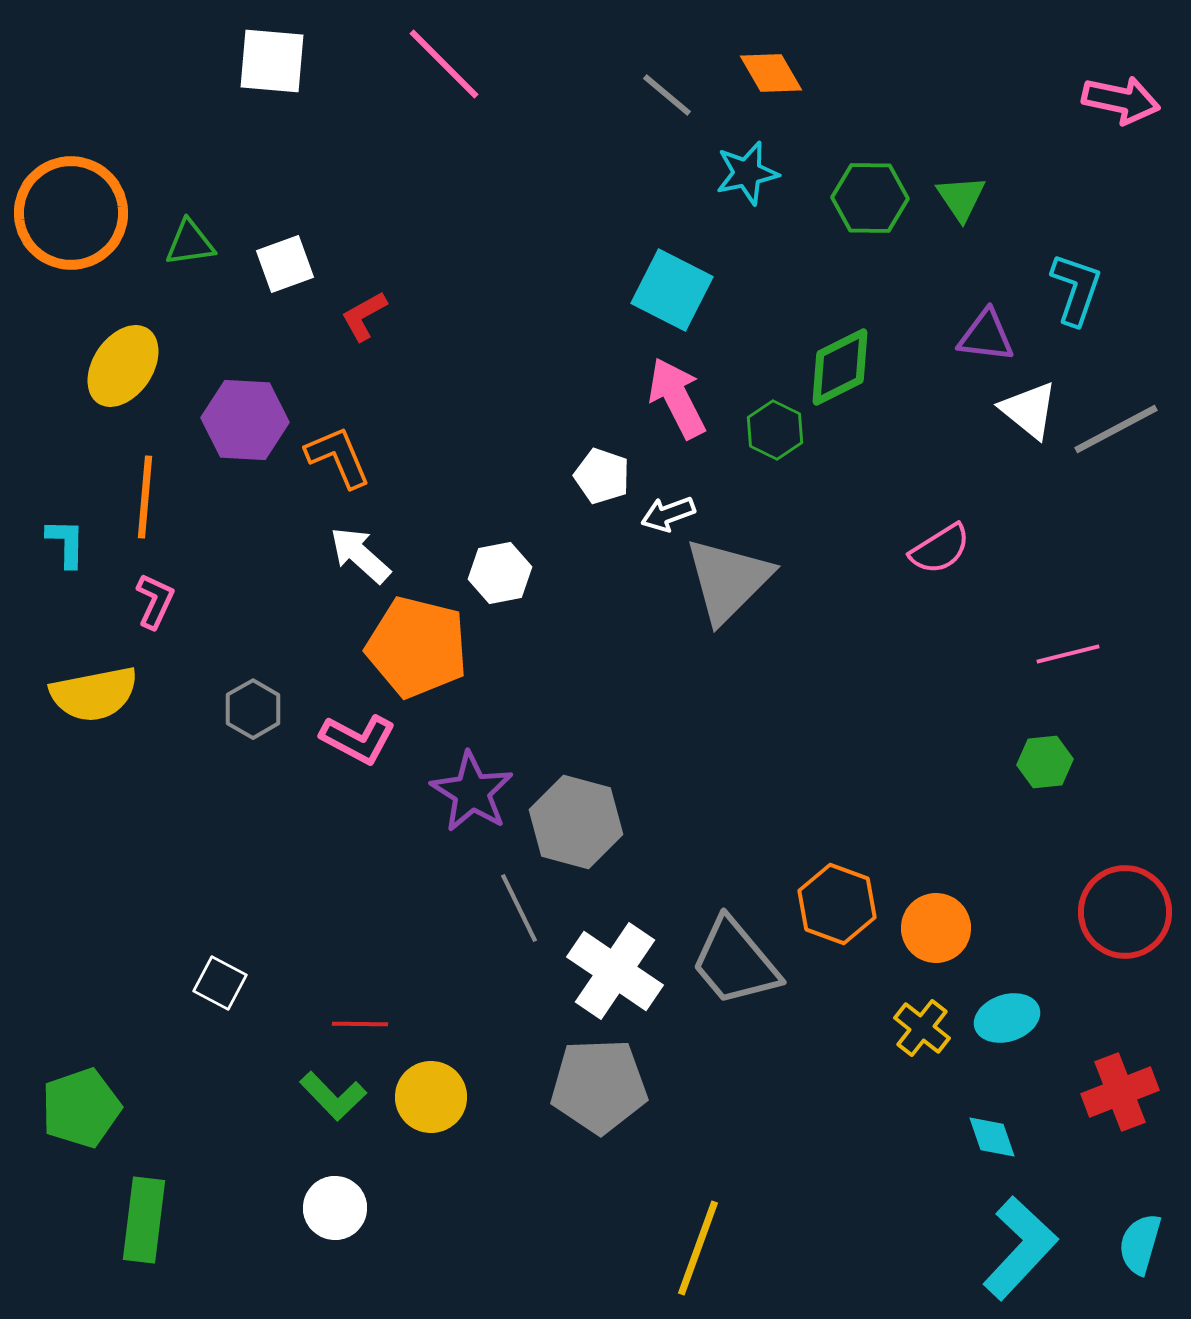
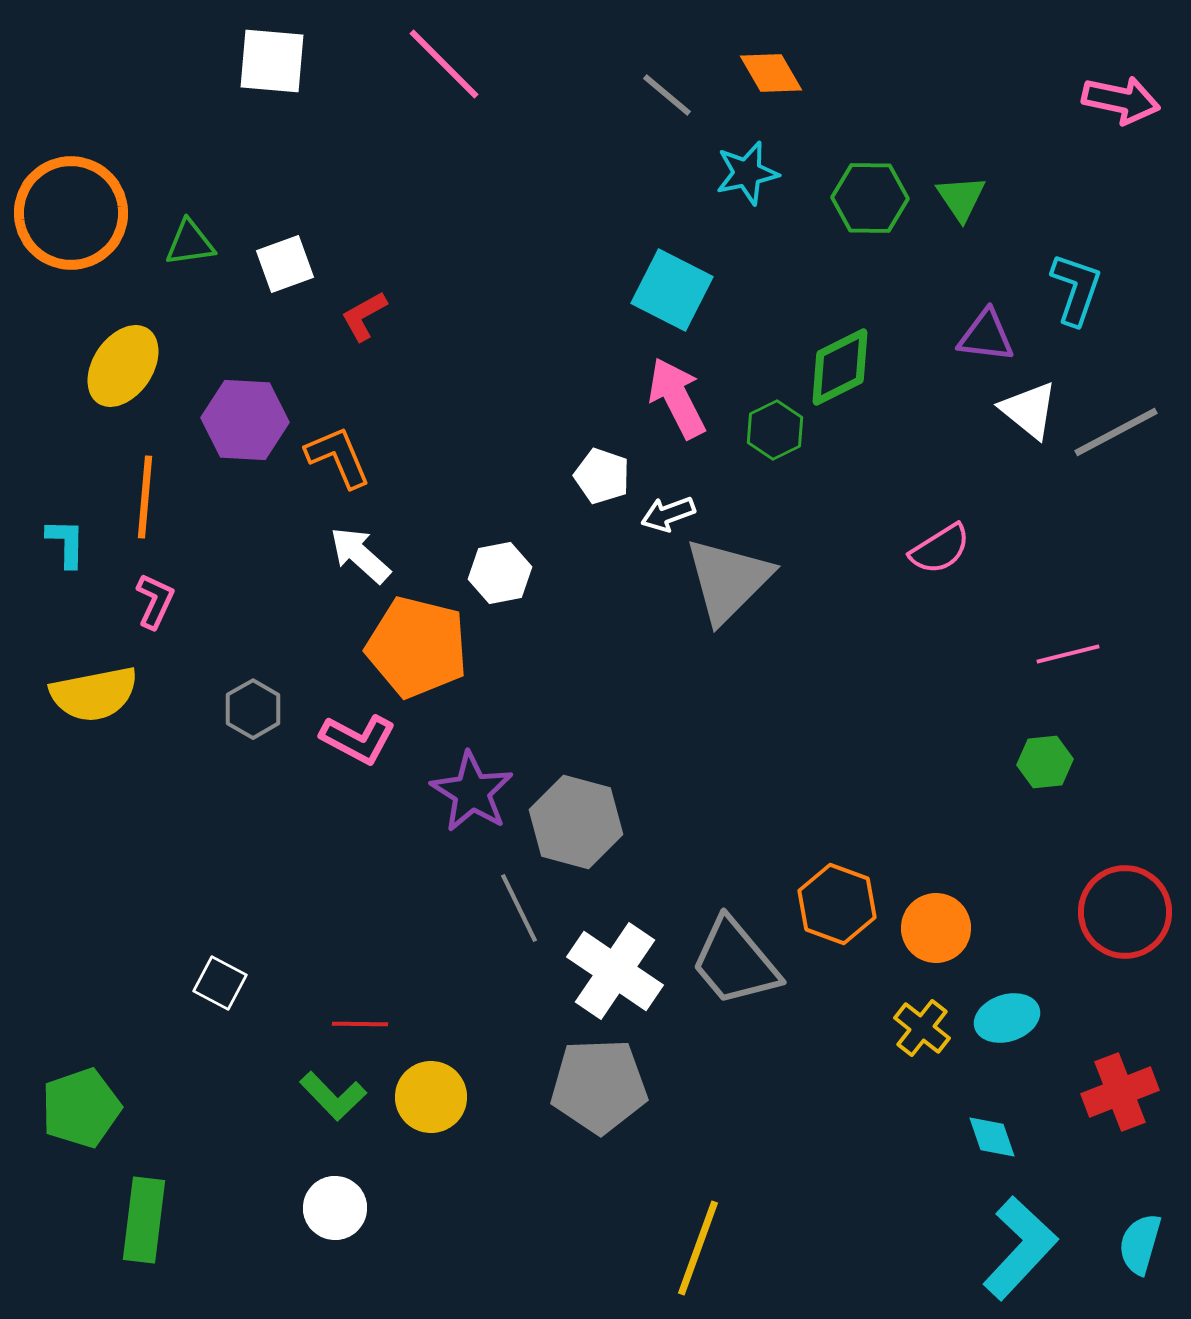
gray line at (1116, 429): moved 3 px down
green hexagon at (775, 430): rotated 8 degrees clockwise
